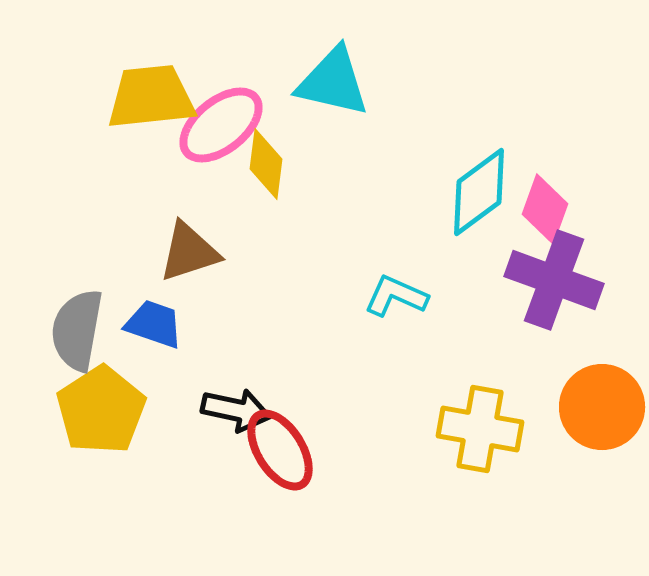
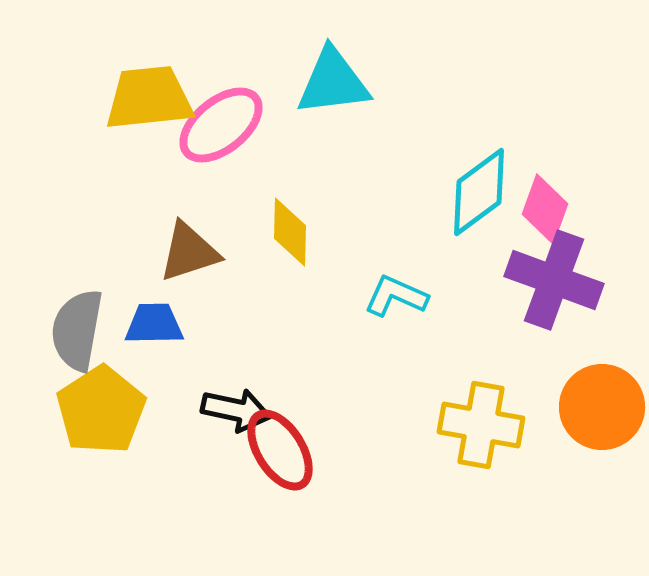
cyan triangle: rotated 20 degrees counterclockwise
yellow trapezoid: moved 2 px left, 1 px down
yellow diamond: moved 24 px right, 68 px down; rotated 6 degrees counterclockwise
blue trapezoid: rotated 20 degrees counterclockwise
yellow cross: moved 1 px right, 4 px up
